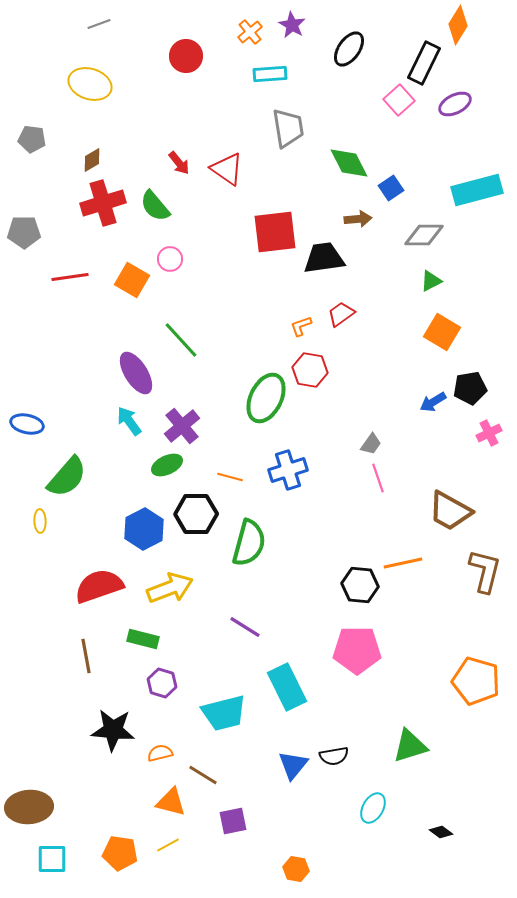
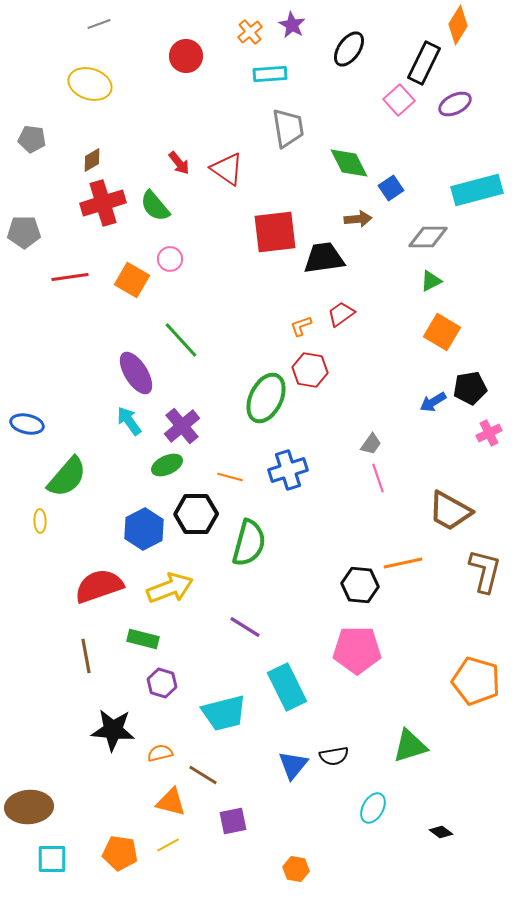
gray diamond at (424, 235): moved 4 px right, 2 px down
